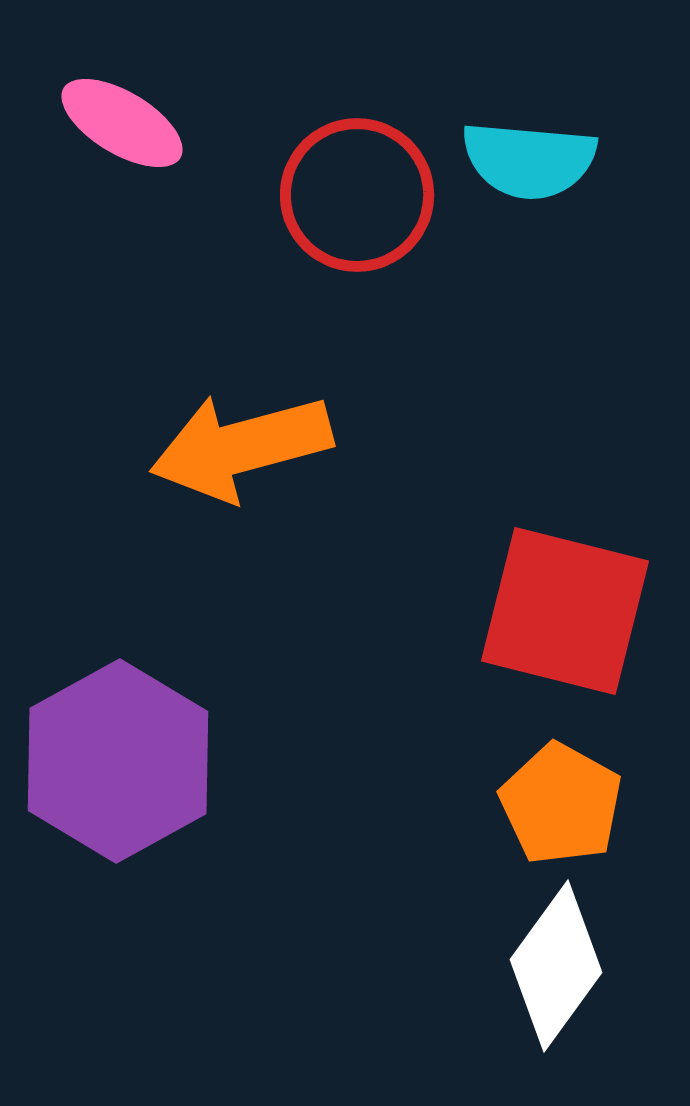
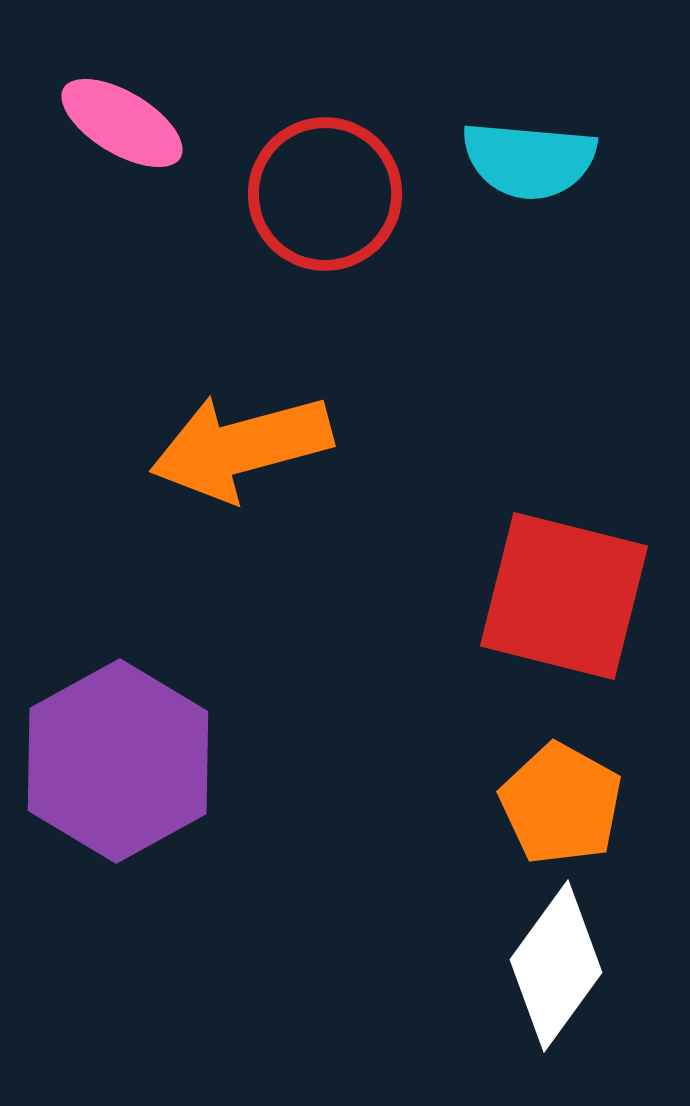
red circle: moved 32 px left, 1 px up
red square: moved 1 px left, 15 px up
